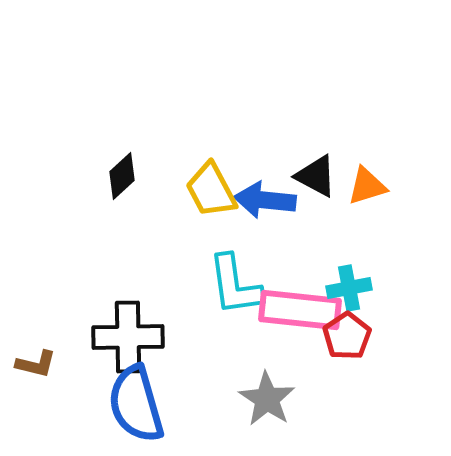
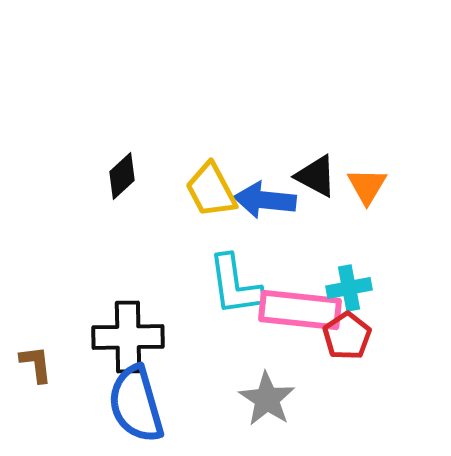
orange triangle: rotated 42 degrees counterclockwise
brown L-shape: rotated 111 degrees counterclockwise
